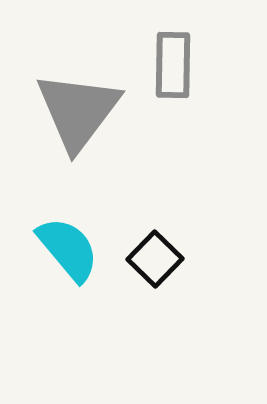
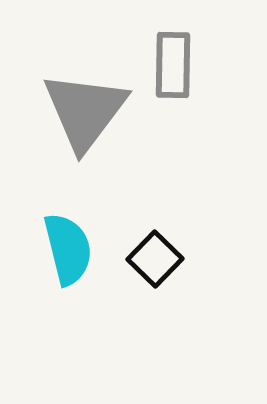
gray triangle: moved 7 px right
cyan semicircle: rotated 26 degrees clockwise
